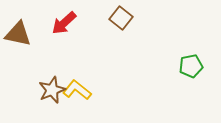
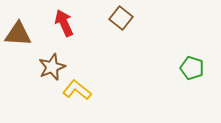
red arrow: rotated 108 degrees clockwise
brown triangle: rotated 8 degrees counterclockwise
green pentagon: moved 1 px right, 2 px down; rotated 30 degrees clockwise
brown star: moved 23 px up
